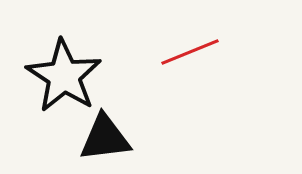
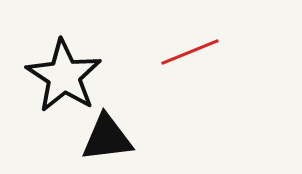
black triangle: moved 2 px right
